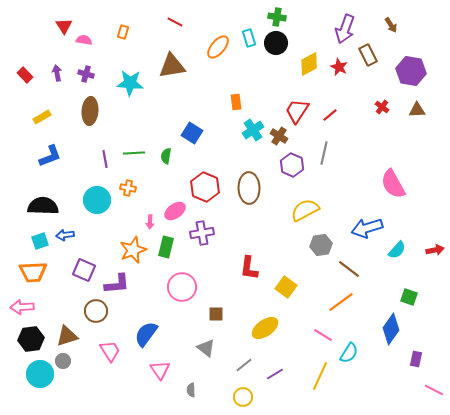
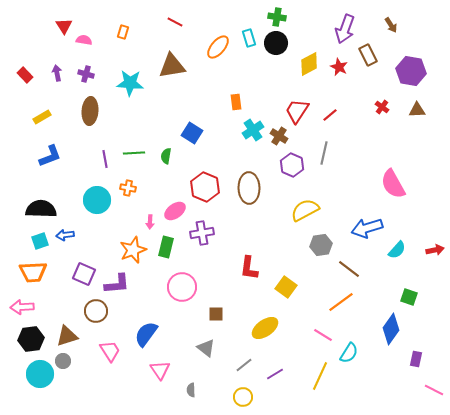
black semicircle at (43, 206): moved 2 px left, 3 px down
purple square at (84, 270): moved 4 px down
